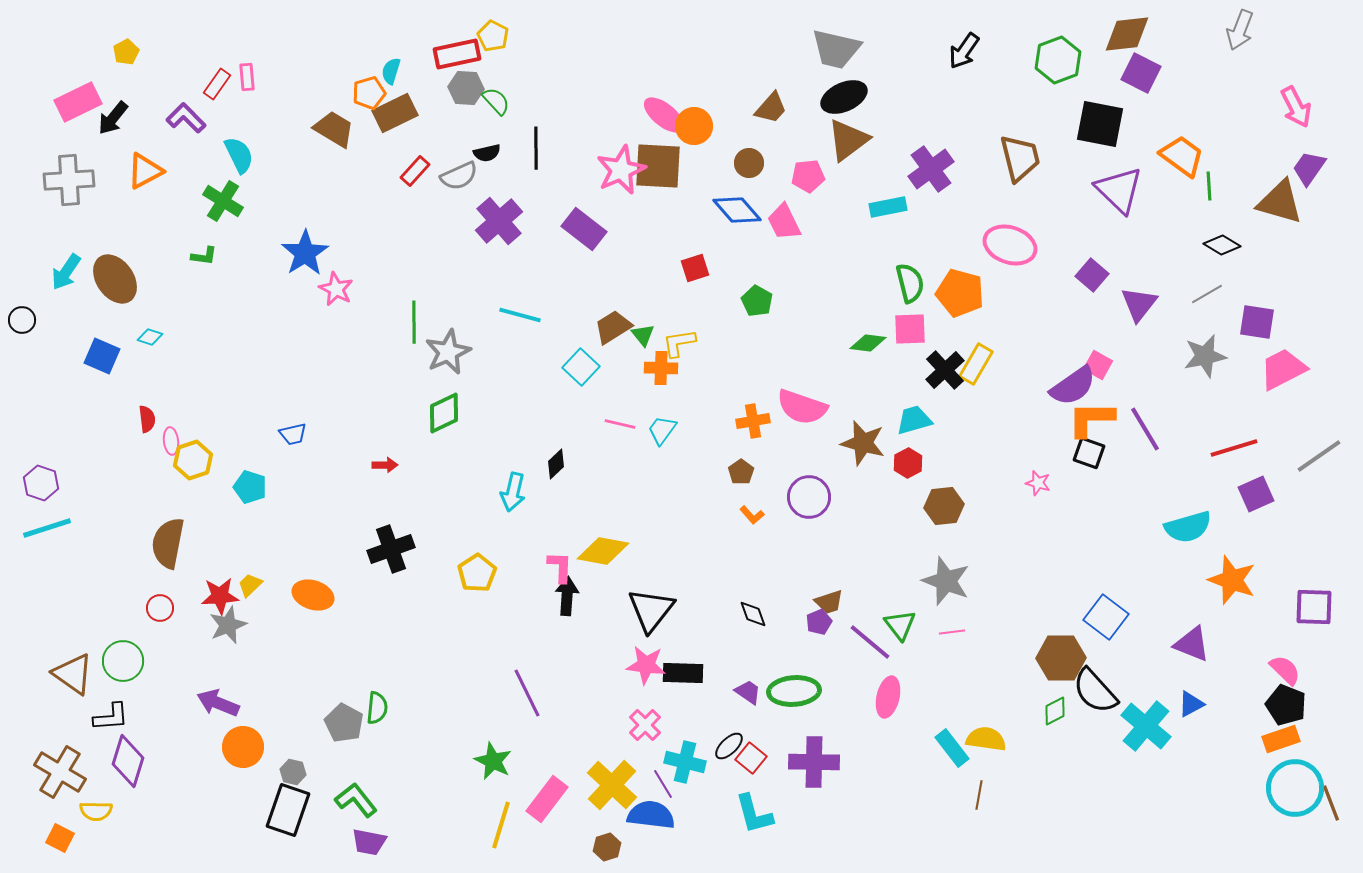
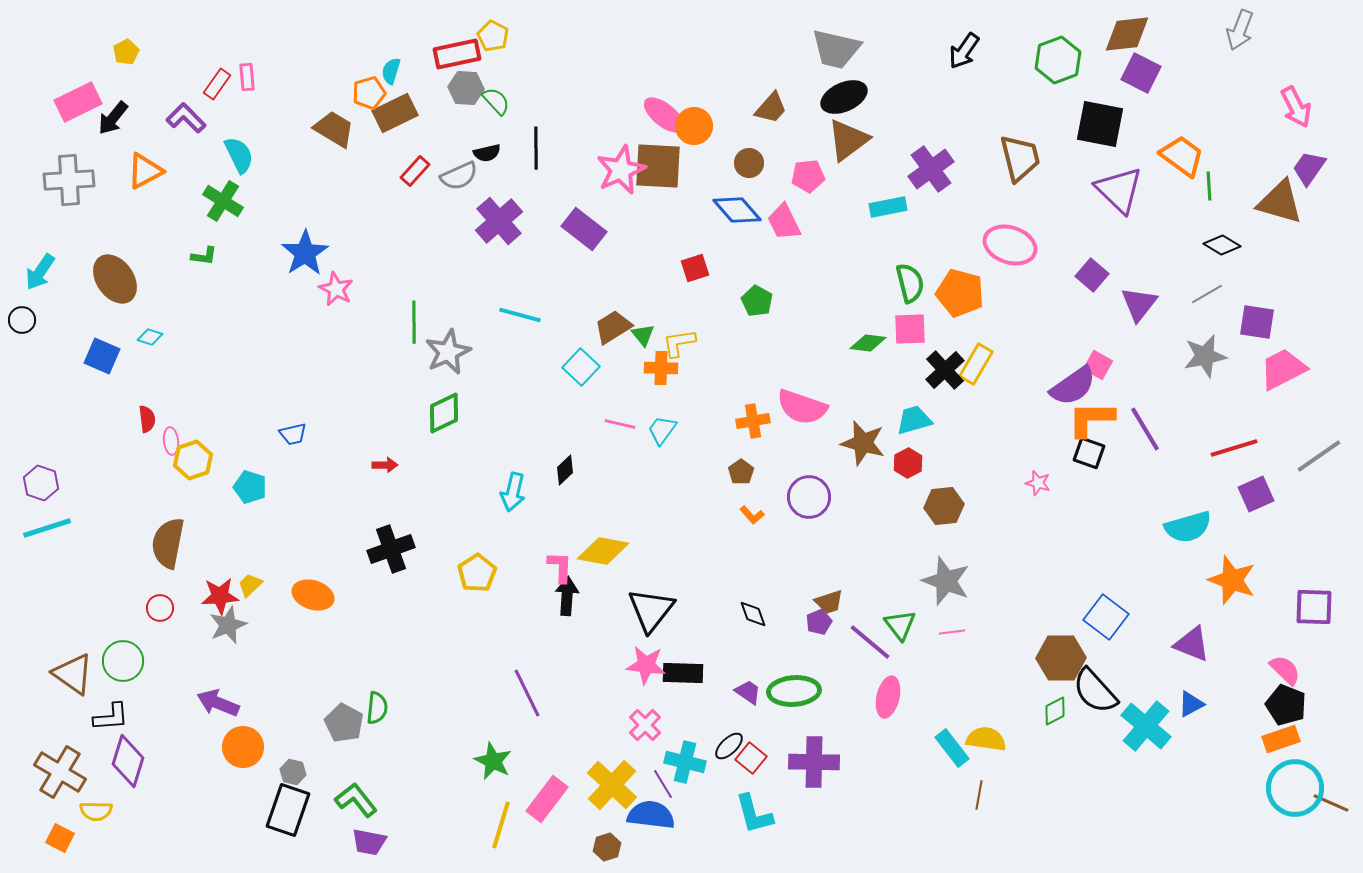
cyan arrow at (66, 272): moved 26 px left
black diamond at (556, 464): moved 9 px right, 6 px down
brown line at (1331, 803): rotated 45 degrees counterclockwise
